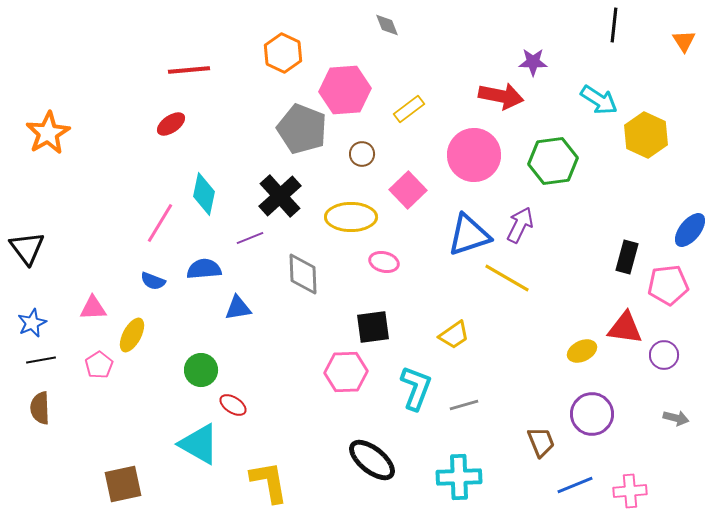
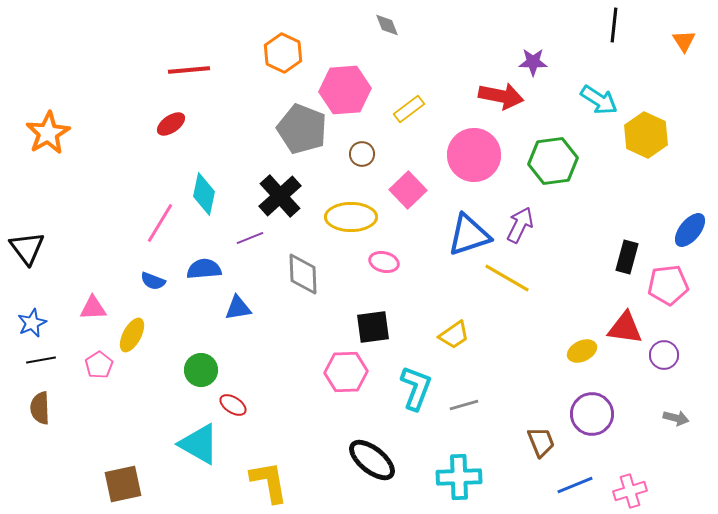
pink cross at (630, 491): rotated 12 degrees counterclockwise
